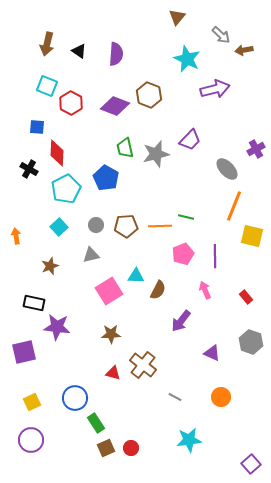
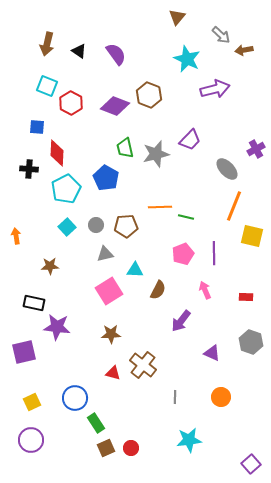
purple semicircle at (116, 54): rotated 40 degrees counterclockwise
black cross at (29, 169): rotated 24 degrees counterclockwise
orange line at (160, 226): moved 19 px up
cyan square at (59, 227): moved 8 px right
gray triangle at (91, 255): moved 14 px right, 1 px up
purple line at (215, 256): moved 1 px left, 3 px up
brown star at (50, 266): rotated 18 degrees clockwise
cyan triangle at (136, 276): moved 1 px left, 6 px up
red rectangle at (246, 297): rotated 48 degrees counterclockwise
gray line at (175, 397): rotated 64 degrees clockwise
